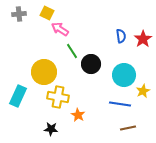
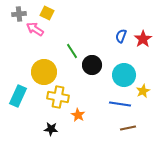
pink arrow: moved 25 px left
blue semicircle: rotated 152 degrees counterclockwise
black circle: moved 1 px right, 1 px down
